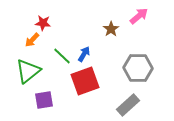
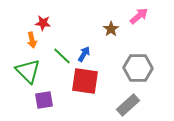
orange arrow: rotated 56 degrees counterclockwise
green triangle: rotated 36 degrees counterclockwise
red square: rotated 28 degrees clockwise
